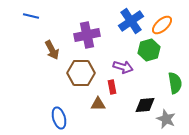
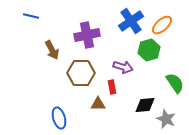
green semicircle: rotated 25 degrees counterclockwise
